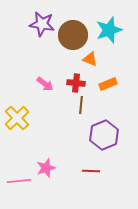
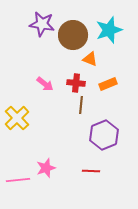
pink line: moved 1 px left, 1 px up
